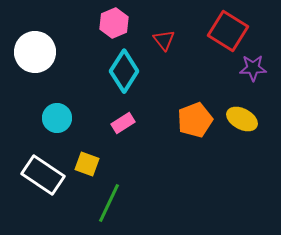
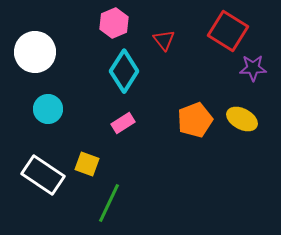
cyan circle: moved 9 px left, 9 px up
